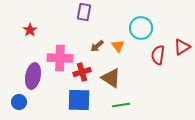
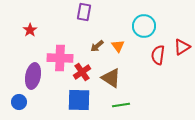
cyan circle: moved 3 px right, 2 px up
red cross: rotated 18 degrees counterclockwise
